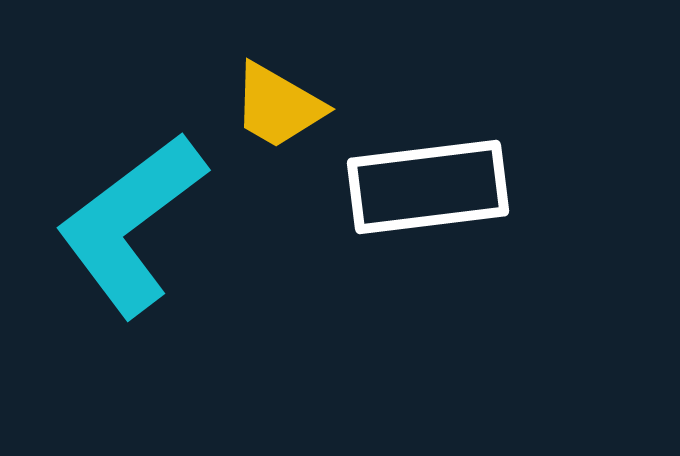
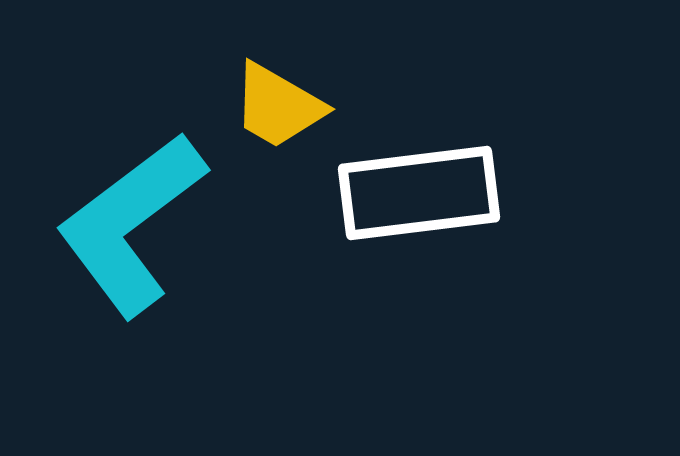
white rectangle: moved 9 px left, 6 px down
